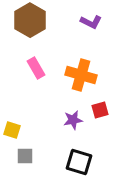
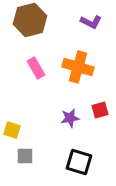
brown hexagon: rotated 16 degrees clockwise
orange cross: moved 3 px left, 8 px up
purple star: moved 3 px left, 2 px up
